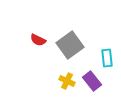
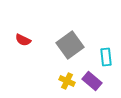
red semicircle: moved 15 px left
cyan rectangle: moved 1 px left, 1 px up
purple rectangle: rotated 12 degrees counterclockwise
